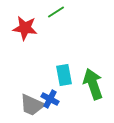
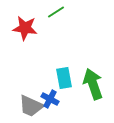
cyan rectangle: moved 3 px down
gray trapezoid: moved 1 px left, 1 px down
